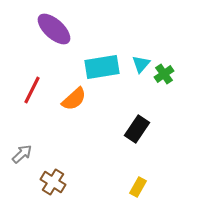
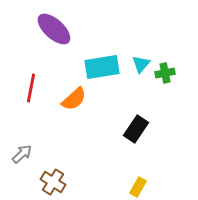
green cross: moved 1 px right, 1 px up; rotated 24 degrees clockwise
red line: moved 1 px left, 2 px up; rotated 16 degrees counterclockwise
black rectangle: moved 1 px left
